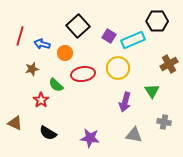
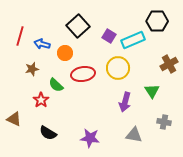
brown triangle: moved 1 px left, 4 px up
